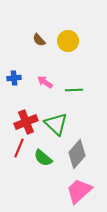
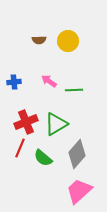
brown semicircle: rotated 48 degrees counterclockwise
blue cross: moved 4 px down
pink arrow: moved 4 px right, 1 px up
green triangle: rotated 45 degrees clockwise
red line: moved 1 px right
